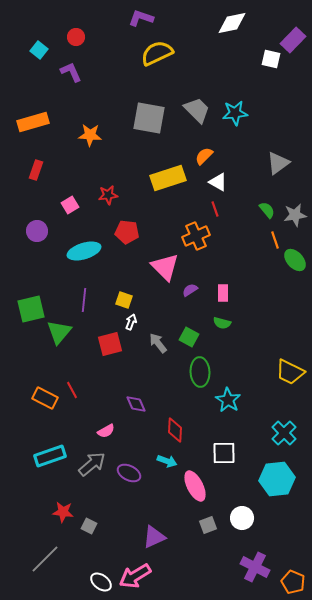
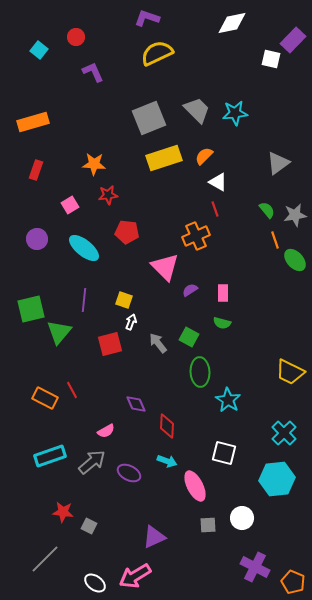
purple L-shape at (141, 18): moved 6 px right
purple L-shape at (71, 72): moved 22 px right
gray square at (149, 118): rotated 32 degrees counterclockwise
orange star at (90, 135): moved 4 px right, 29 px down
yellow rectangle at (168, 178): moved 4 px left, 20 px up
purple circle at (37, 231): moved 8 px down
cyan ellipse at (84, 251): moved 3 px up; rotated 56 degrees clockwise
red diamond at (175, 430): moved 8 px left, 4 px up
white square at (224, 453): rotated 15 degrees clockwise
gray arrow at (92, 464): moved 2 px up
gray square at (208, 525): rotated 18 degrees clockwise
white ellipse at (101, 582): moved 6 px left, 1 px down
